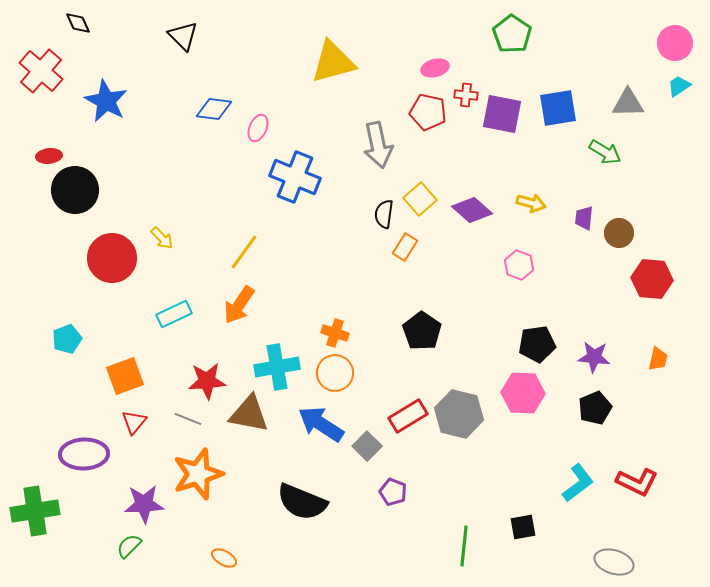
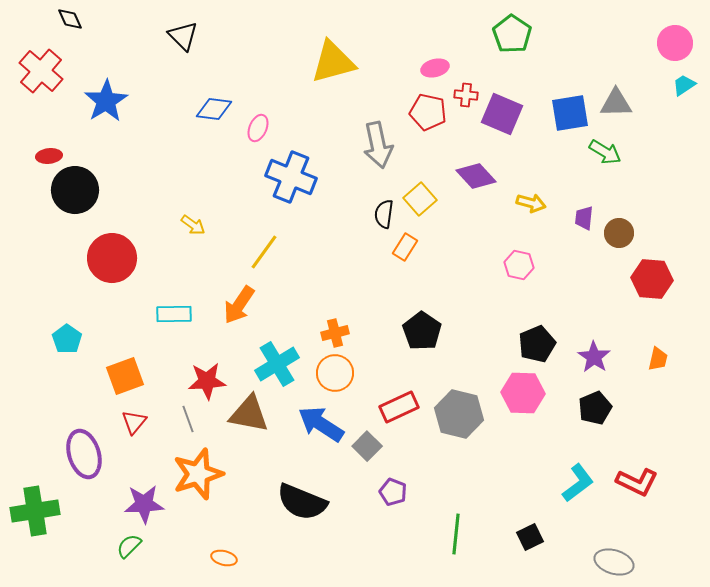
black diamond at (78, 23): moved 8 px left, 4 px up
cyan trapezoid at (679, 86): moved 5 px right, 1 px up
blue star at (106, 101): rotated 12 degrees clockwise
gray triangle at (628, 103): moved 12 px left
blue square at (558, 108): moved 12 px right, 5 px down
purple square at (502, 114): rotated 12 degrees clockwise
blue cross at (295, 177): moved 4 px left
purple diamond at (472, 210): moved 4 px right, 34 px up; rotated 6 degrees clockwise
yellow arrow at (162, 238): moved 31 px right, 13 px up; rotated 10 degrees counterclockwise
yellow line at (244, 252): moved 20 px right
pink hexagon at (519, 265): rotated 8 degrees counterclockwise
cyan rectangle at (174, 314): rotated 24 degrees clockwise
orange cross at (335, 333): rotated 32 degrees counterclockwise
cyan pentagon at (67, 339): rotated 16 degrees counterclockwise
black pentagon at (537, 344): rotated 15 degrees counterclockwise
purple star at (594, 357): rotated 28 degrees clockwise
cyan cross at (277, 367): moved 3 px up; rotated 21 degrees counterclockwise
red rectangle at (408, 416): moved 9 px left, 9 px up; rotated 6 degrees clockwise
gray line at (188, 419): rotated 48 degrees clockwise
purple ellipse at (84, 454): rotated 75 degrees clockwise
black square at (523, 527): moved 7 px right, 10 px down; rotated 16 degrees counterclockwise
green line at (464, 546): moved 8 px left, 12 px up
orange ellipse at (224, 558): rotated 15 degrees counterclockwise
